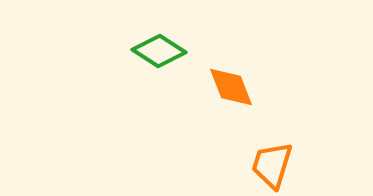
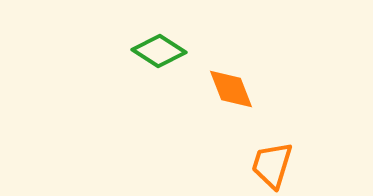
orange diamond: moved 2 px down
